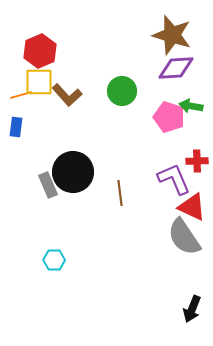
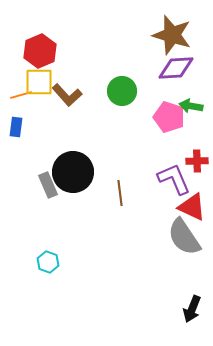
cyan hexagon: moved 6 px left, 2 px down; rotated 20 degrees clockwise
